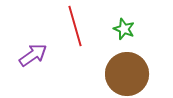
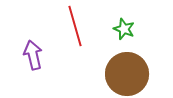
purple arrow: rotated 68 degrees counterclockwise
